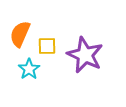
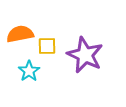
orange semicircle: rotated 56 degrees clockwise
cyan star: moved 2 px down
